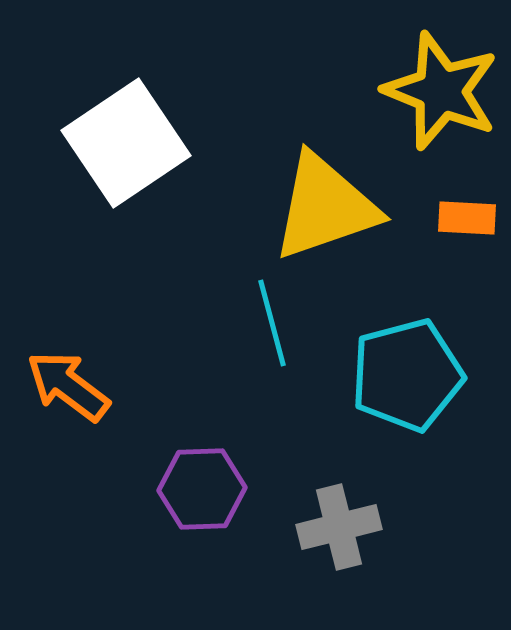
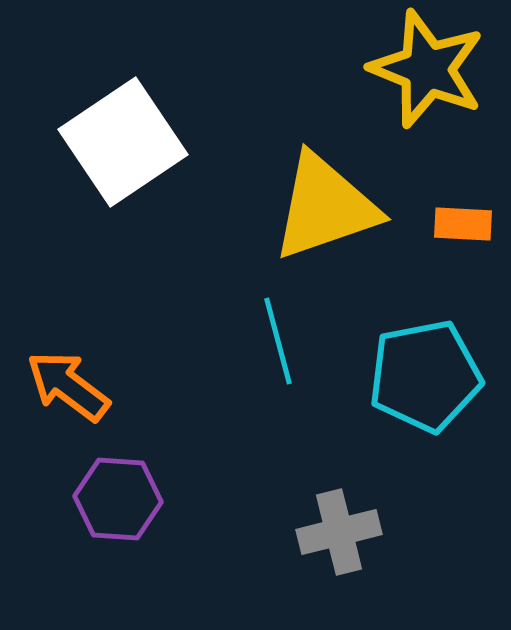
yellow star: moved 14 px left, 22 px up
white square: moved 3 px left, 1 px up
orange rectangle: moved 4 px left, 6 px down
cyan line: moved 6 px right, 18 px down
cyan pentagon: moved 18 px right, 1 px down; rotated 4 degrees clockwise
purple hexagon: moved 84 px left, 10 px down; rotated 6 degrees clockwise
gray cross: moved 5 px down
